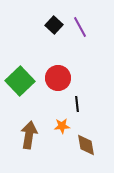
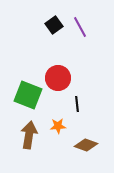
black square: rotated 12 degrees clockwise
green square: moved 8 px right, 14 px down; rotated 24 degrees counterclockwise
orange star: moved 4 px left
brown diamond: rotated 60 degrees counterclockwise
